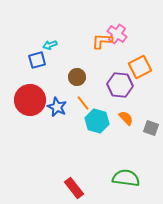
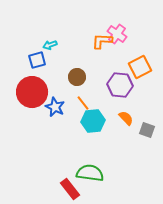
red circle: moved 2 px right, 8 px up
blue star: moved 2 px left
cyan hexagon: moved 4 px left; rotated 20 degrees counterclockwise
gray square: moved 4 px left, 2 px down
green semicircle: moved 36 px left, 5 px up
red rectangle: moved 4 px left, 1 px down
